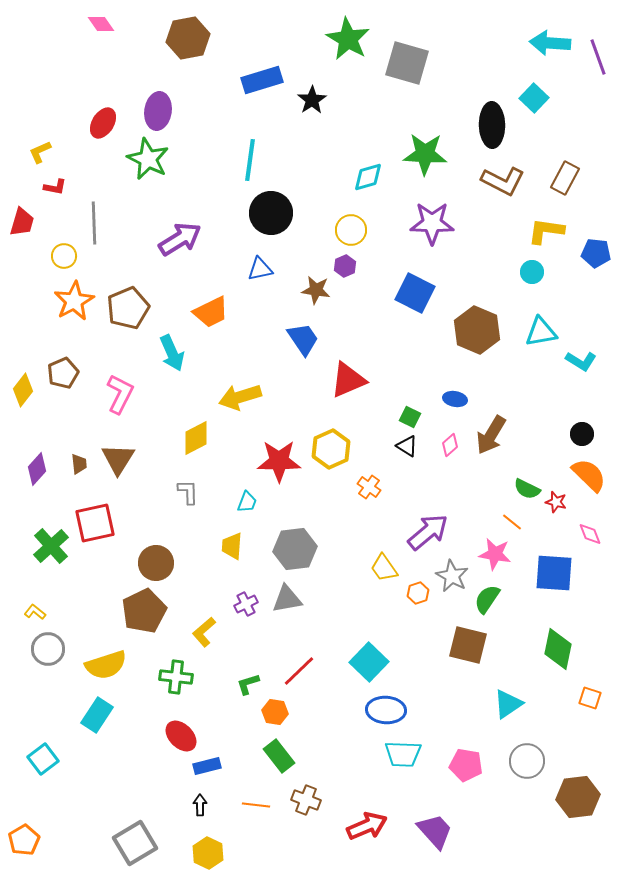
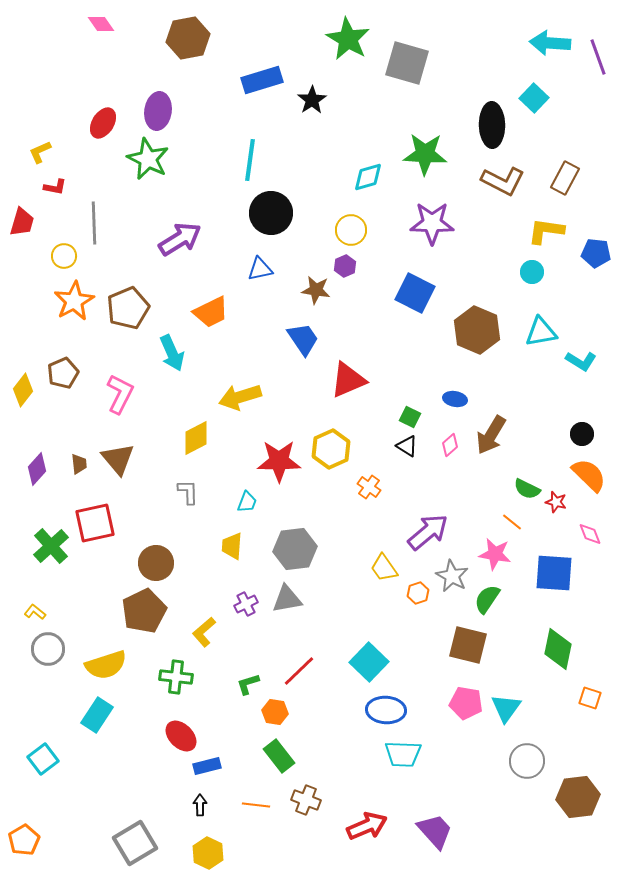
brown triangle at (118, 459): rotated 12 degrees counterclockwise
cyan triangle at (508, 704): moved 2 px left, 4 px down; rotated 20 degrees counterclockwise
pink pentagon at (466, 765): moved 62 px up
